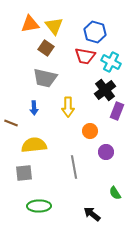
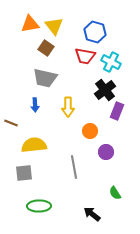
blue arrow: moved 1 px right, 3 px up
